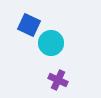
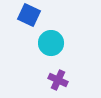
blue square: moved 10 px up
